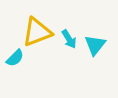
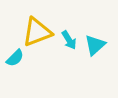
cyan arrow: moved 1 px down
cyan triangle: rotated 10 degrees clockwise
